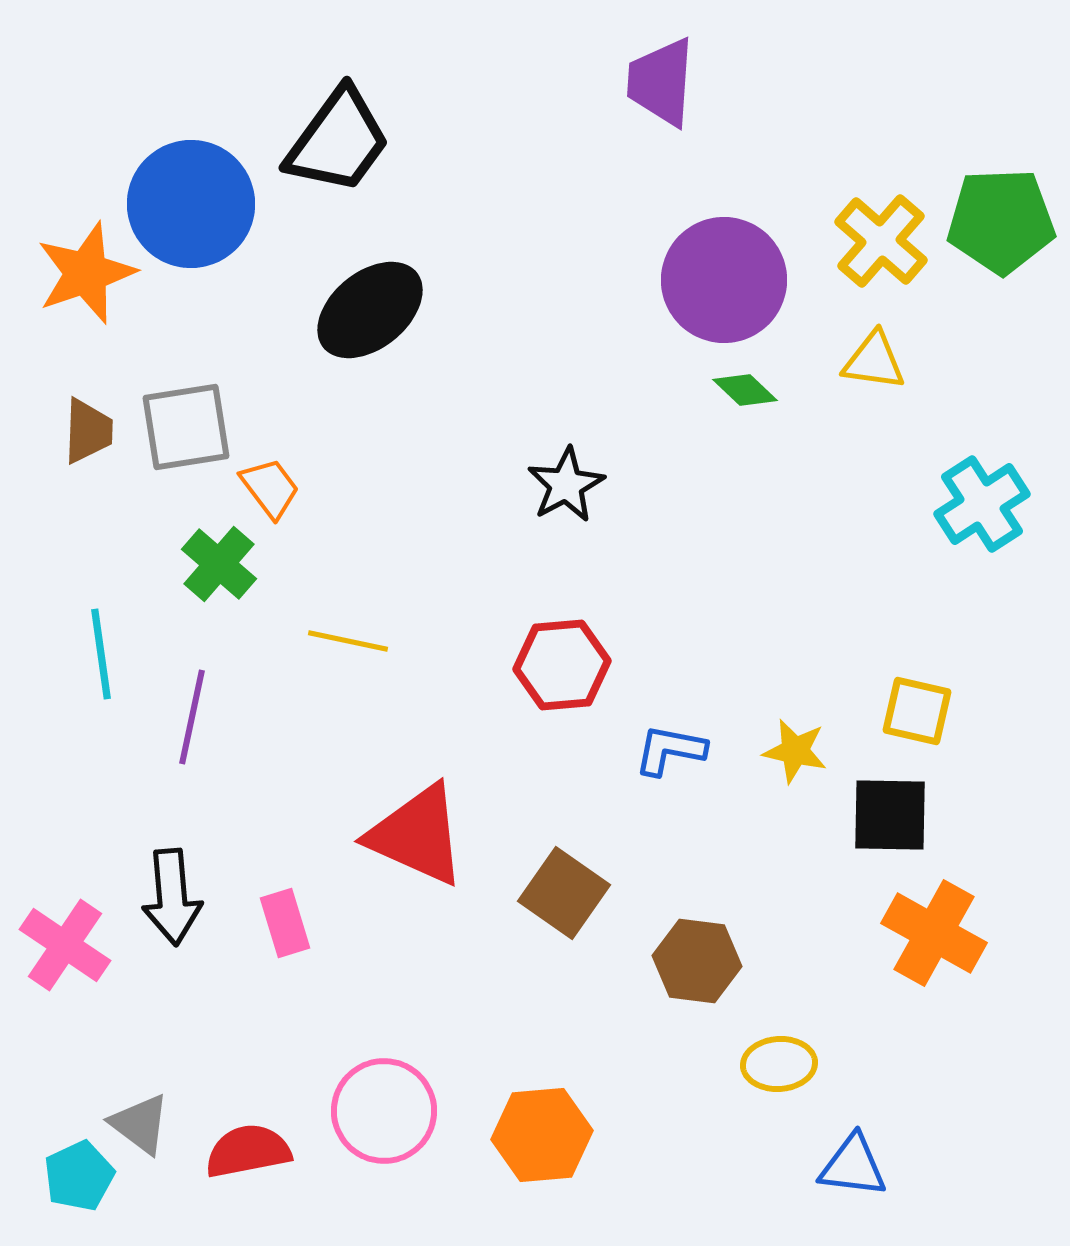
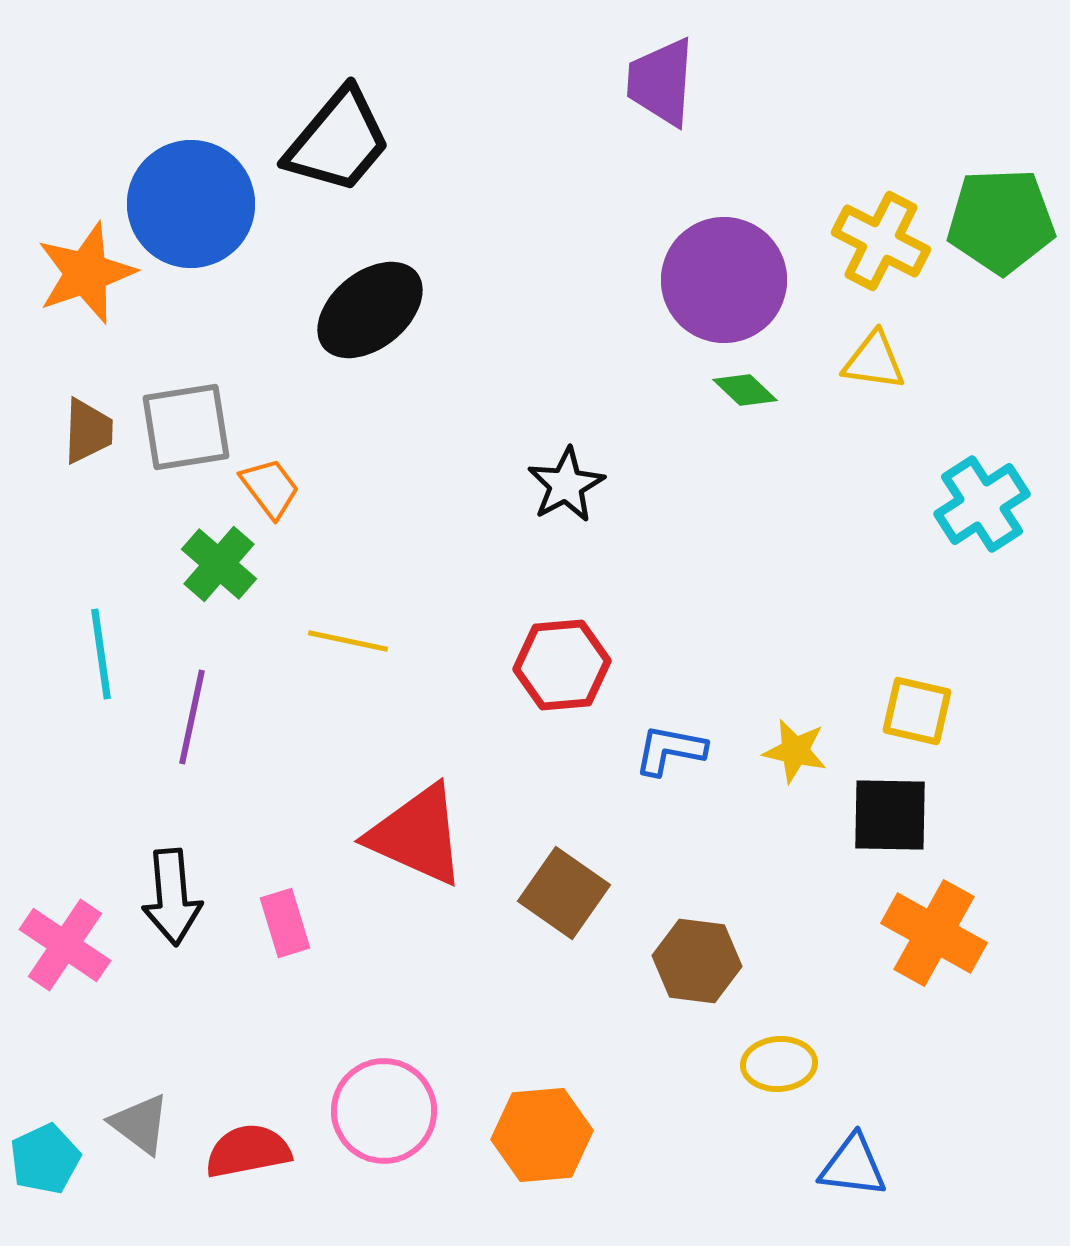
black trapezoid: rotated 4 degrees clockwise
yellow cross: rotated 14 degrees counterclockwise
cyan pentagon: moved 34 px left, 17 px up
